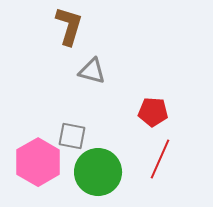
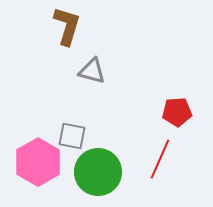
brown L-shape: moved 2 px left
red pentagon: moved 24 px right; rotated 8 degrees counterclockwise
